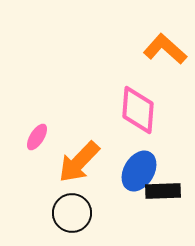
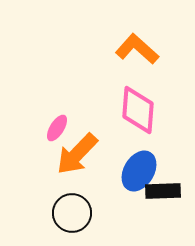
orange L-shape: moved 28 px left
pink ellipse: moved 20 px right, 9 px up
orange arrow: moved 2 px left, 8 px up
